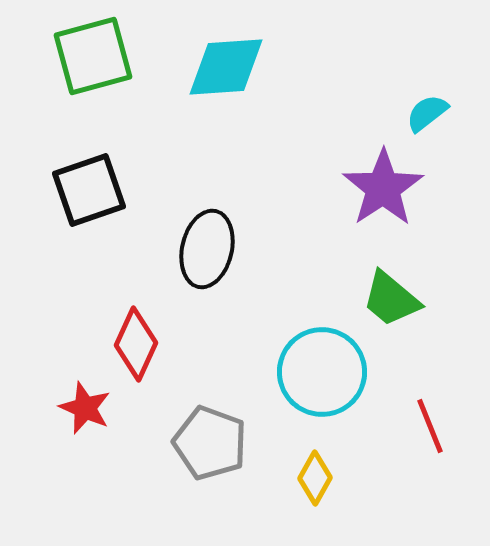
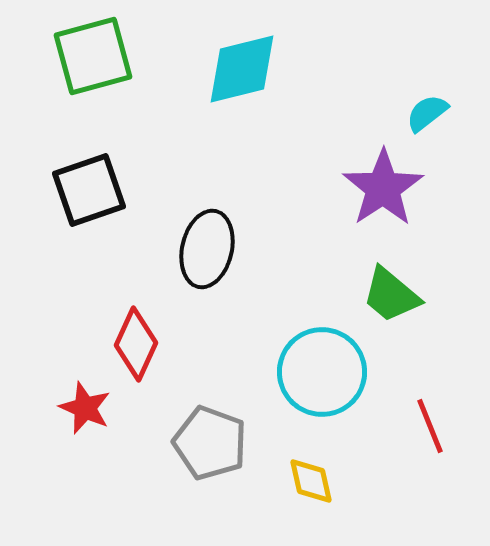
cyan diamond: moved 16 px right, 2 px down; rotated 10 degrees counterclockwise
green trapezoid: moved 4 px up
yellow diamond: moved 4 px left, 3 px down; rotated 42 degrees counterclockwise
